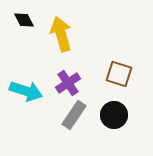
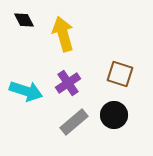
yellow arrow: moved 2 px right
brown square: moved 1 px right
gray rectangle: moved 7 px down; rotated 16 degrees clockwise
